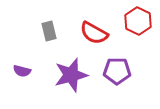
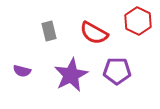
purple star: rotated 12 degrees counterclockwise
